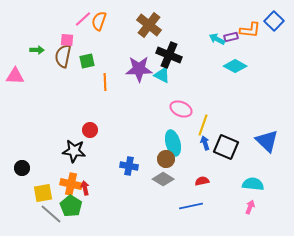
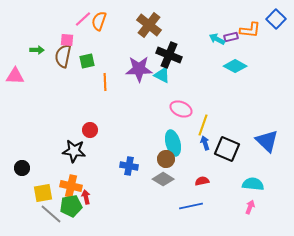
blue square: moved 2 px right, 2 px up
black square: moved 1 px right, 2 px down
orange cross: moved 2 px down
red arrow: moved 1 px right, 9 px down
green pentagon: rotated 30 degrees clockwise
